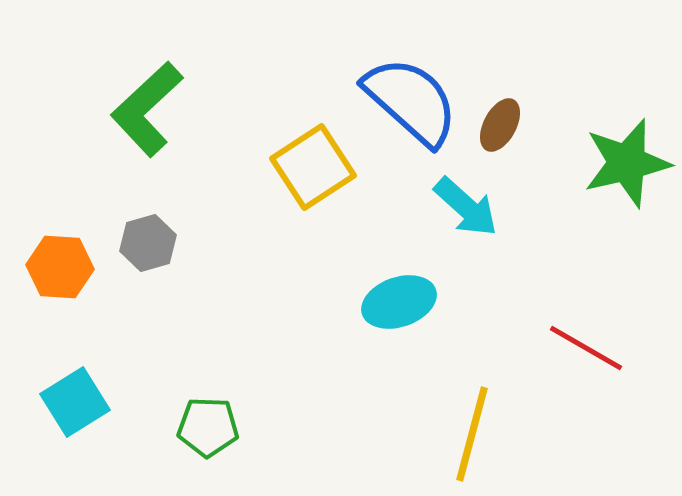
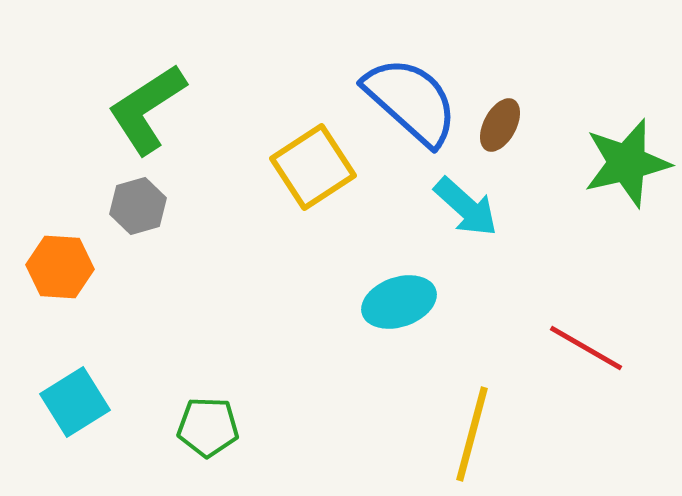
green L-shape: rotated 10 degrees clockwise
gray hexagon: moved 10 px left, 37 px up
